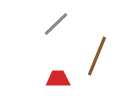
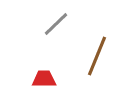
red trapezoid: moved 14 px left
